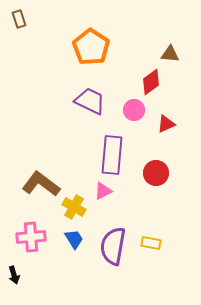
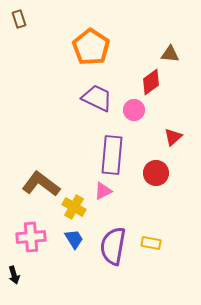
purple trapezoid: moved 7 px right, 3 px up
red triangle: moved 7 px right, 13 px down; rotated 18 degrees counterclockwise
